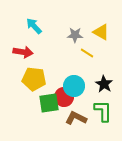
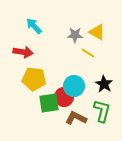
yellow triangle: moved 4 px left
yellow line: moved 1 px right
green L-shape: moved 1 px left; rotated 15 degrees clockwise
